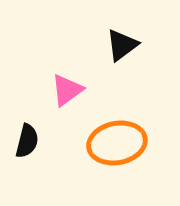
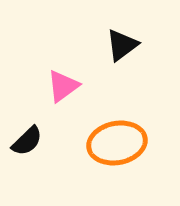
pink triangle: moved 4 px left, 4 px up
black semicircle: rotated 32 degrees clockwise
